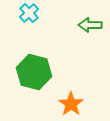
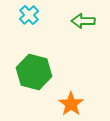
cyan cross: moved 2 px down
green arrow: moved 7 px left, 4 px up
